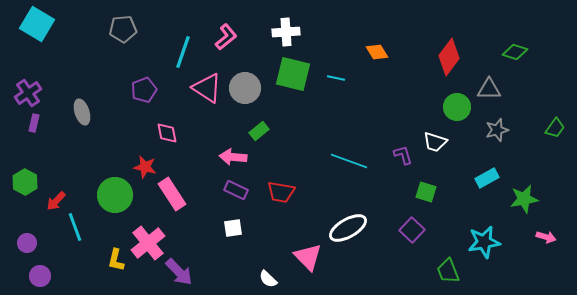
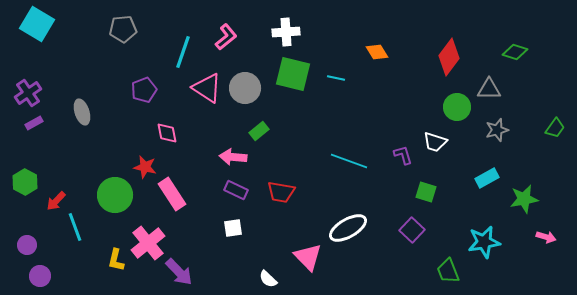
purple rectangle at (34, 123): rotated 48 degrees clockwise
purple circle at (27, 243): moved 2 px down
